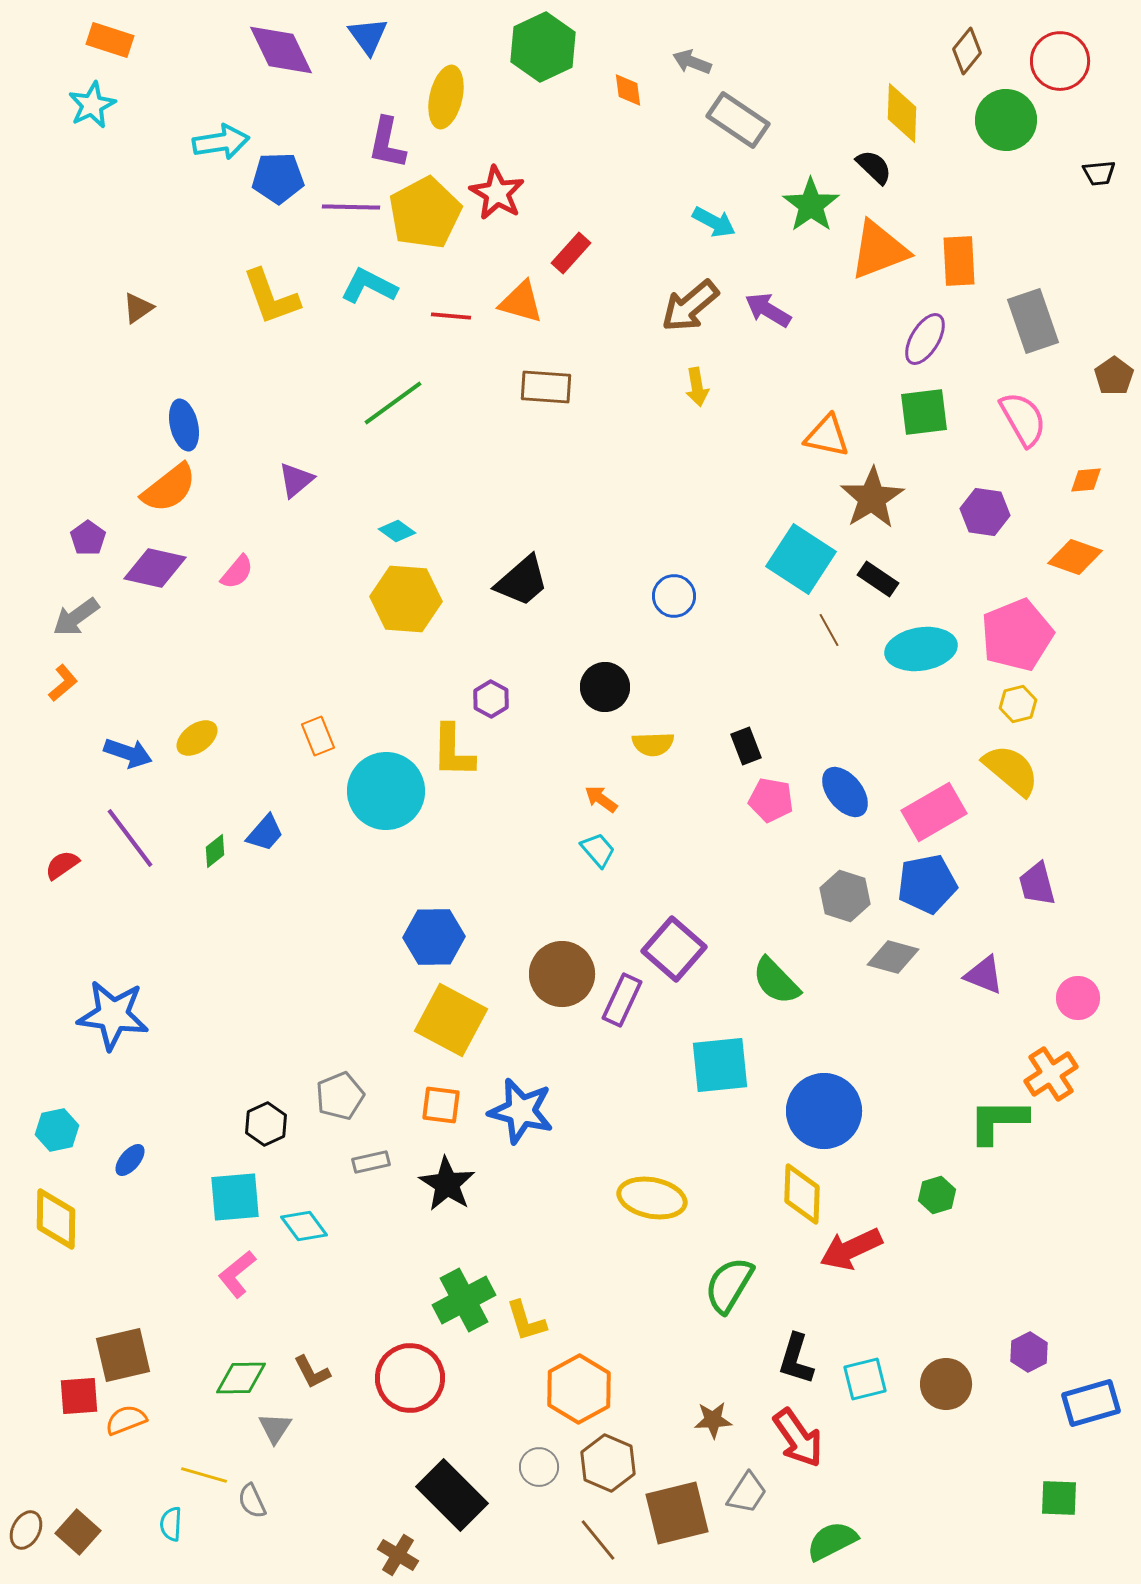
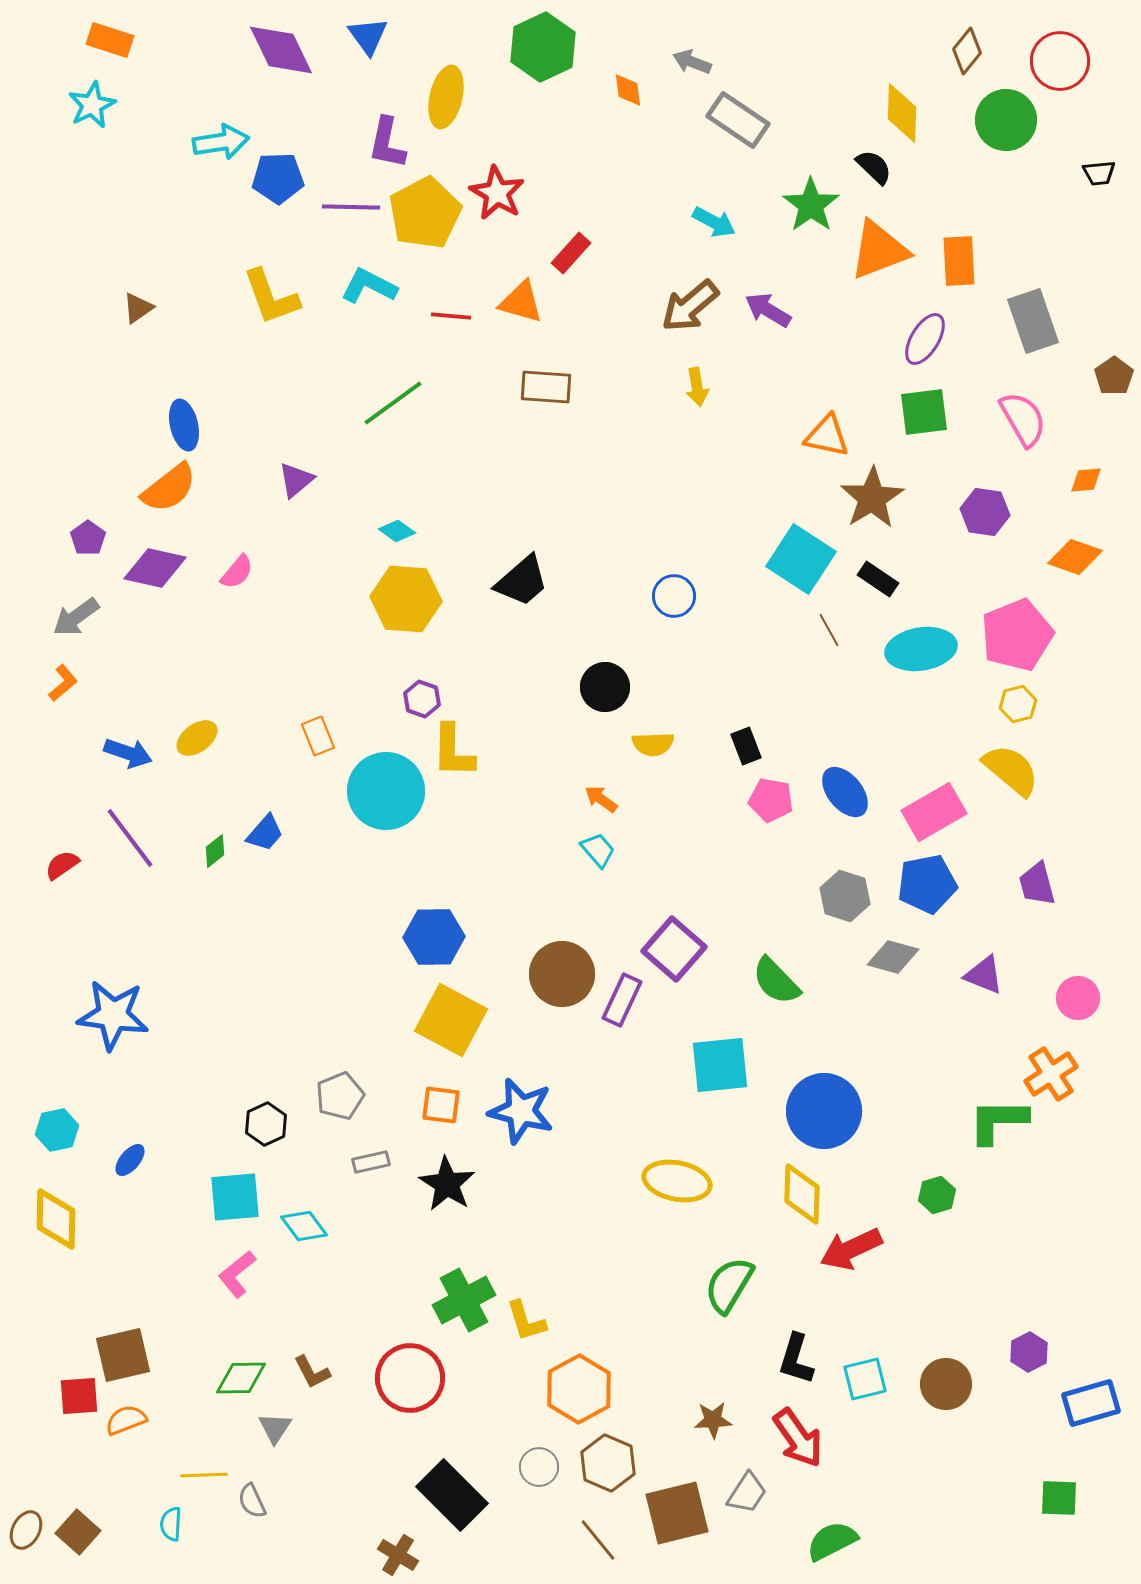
purple hexagon at (491, 699): moved 69 px left; rotated 9 degrees counterclockwise
yellow ellipse at (652, 1198): moved 25 px right, 17 px up
yellow line at (204, 1475): rotated 18 degrees counterclockwise
